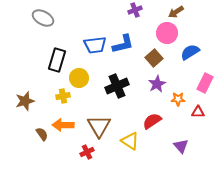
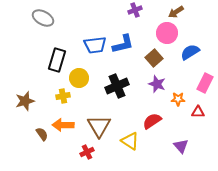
purple star: rotated 24 degrees counterclockwise
